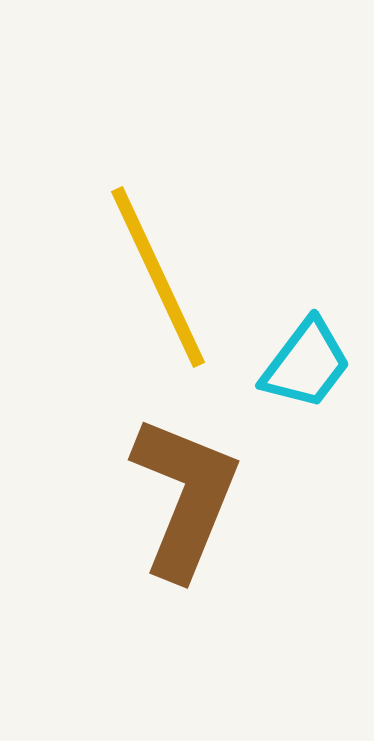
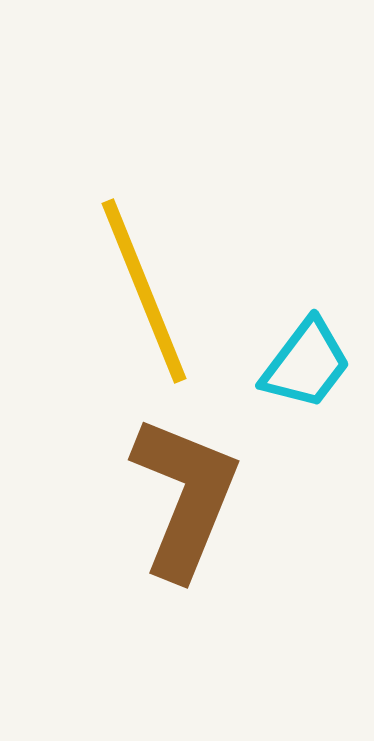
yellow line: moved 14 px left, 14 px down; rotated 3 degrees clockwise
